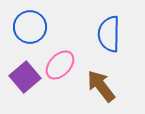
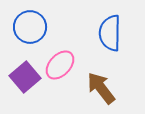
blue semicircle: moved 1 px right, 1 px up
brown arrow: moved 2 px down
